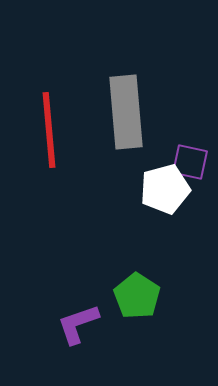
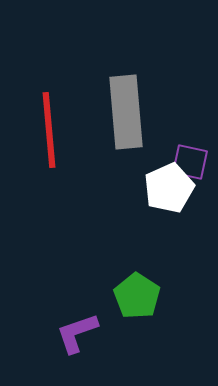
white pentagon: moved 4 px right, 1 px up; rotated 9 degrees counterclockwise
purple L-shape: moved 1 px left, 9 px down
